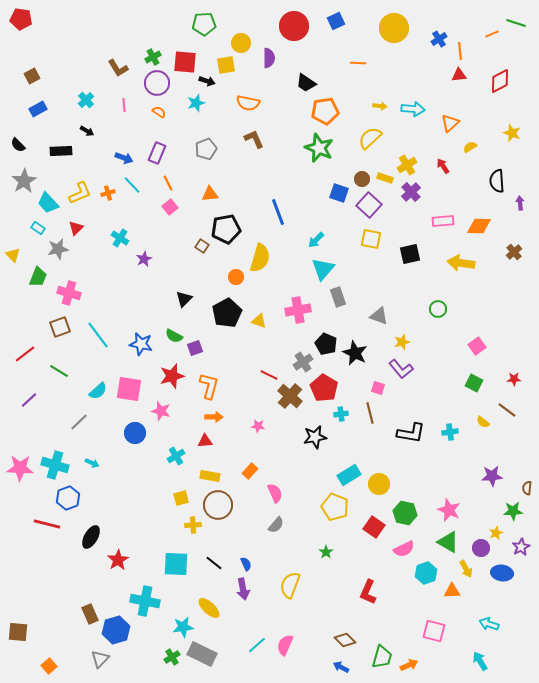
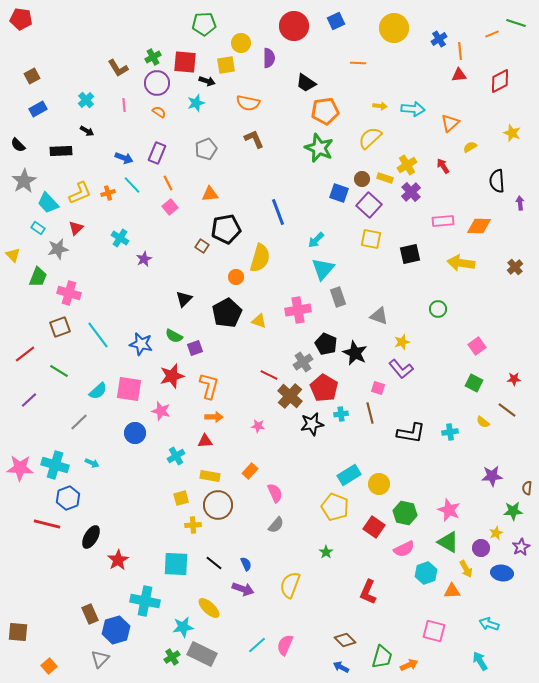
brown cross at (514, 252): moved 1 px right, 15 px down
black star at (315, 437): moved 3 px left, 13 px up
purple arrow at (243, 589): rotated 60 degrees counterclockwise
